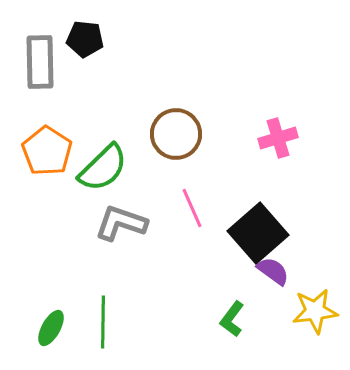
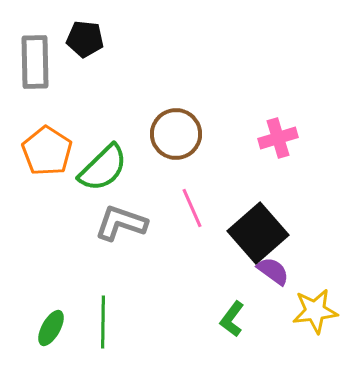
gray rectangle: moved 5 px left
